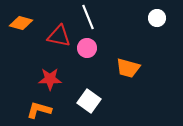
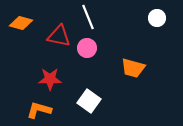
orange trapezoid: moved 5 px right
